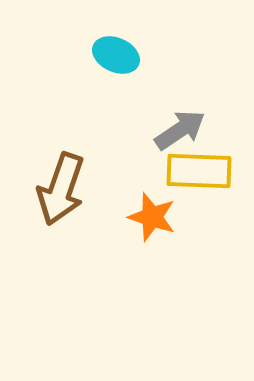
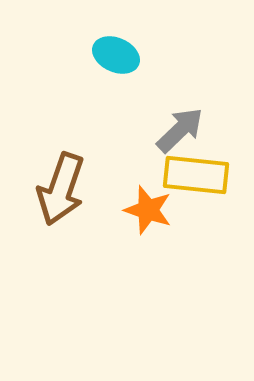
gray arrow: rotated 10 degrees counterclockwise
yellow rectangle: moved 3 px left, 4 px down; rotated 4 degrees clockwise
orange star: moved 4 px left, 7 px up
